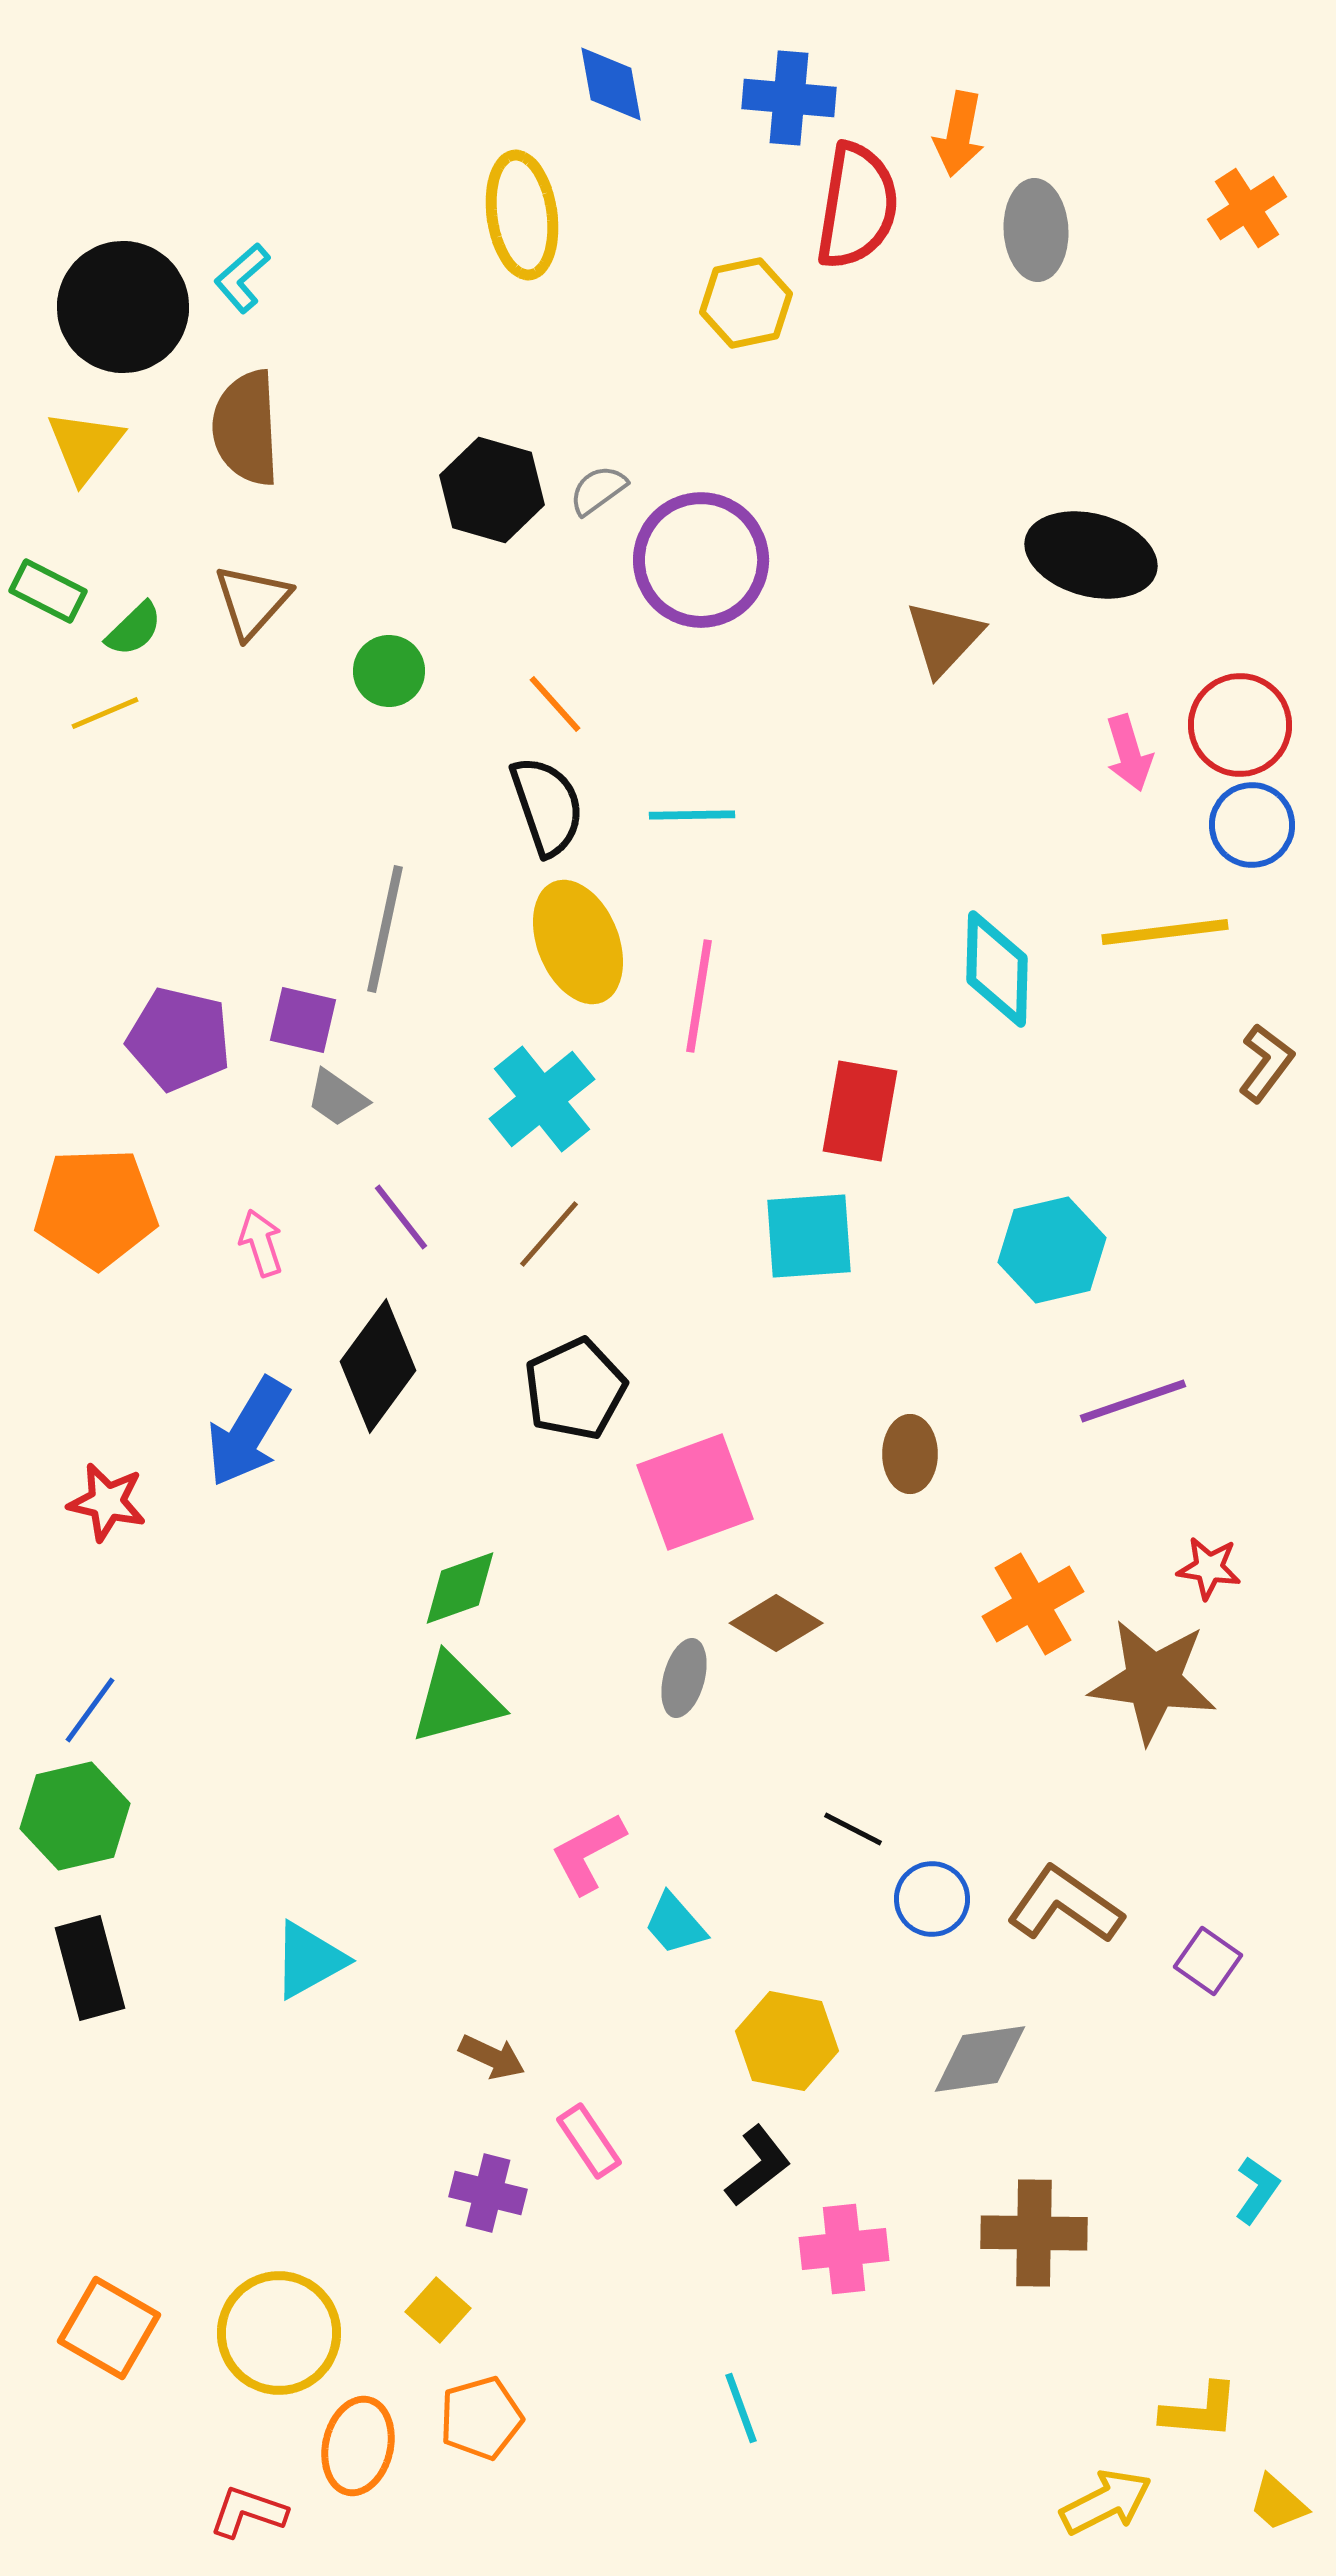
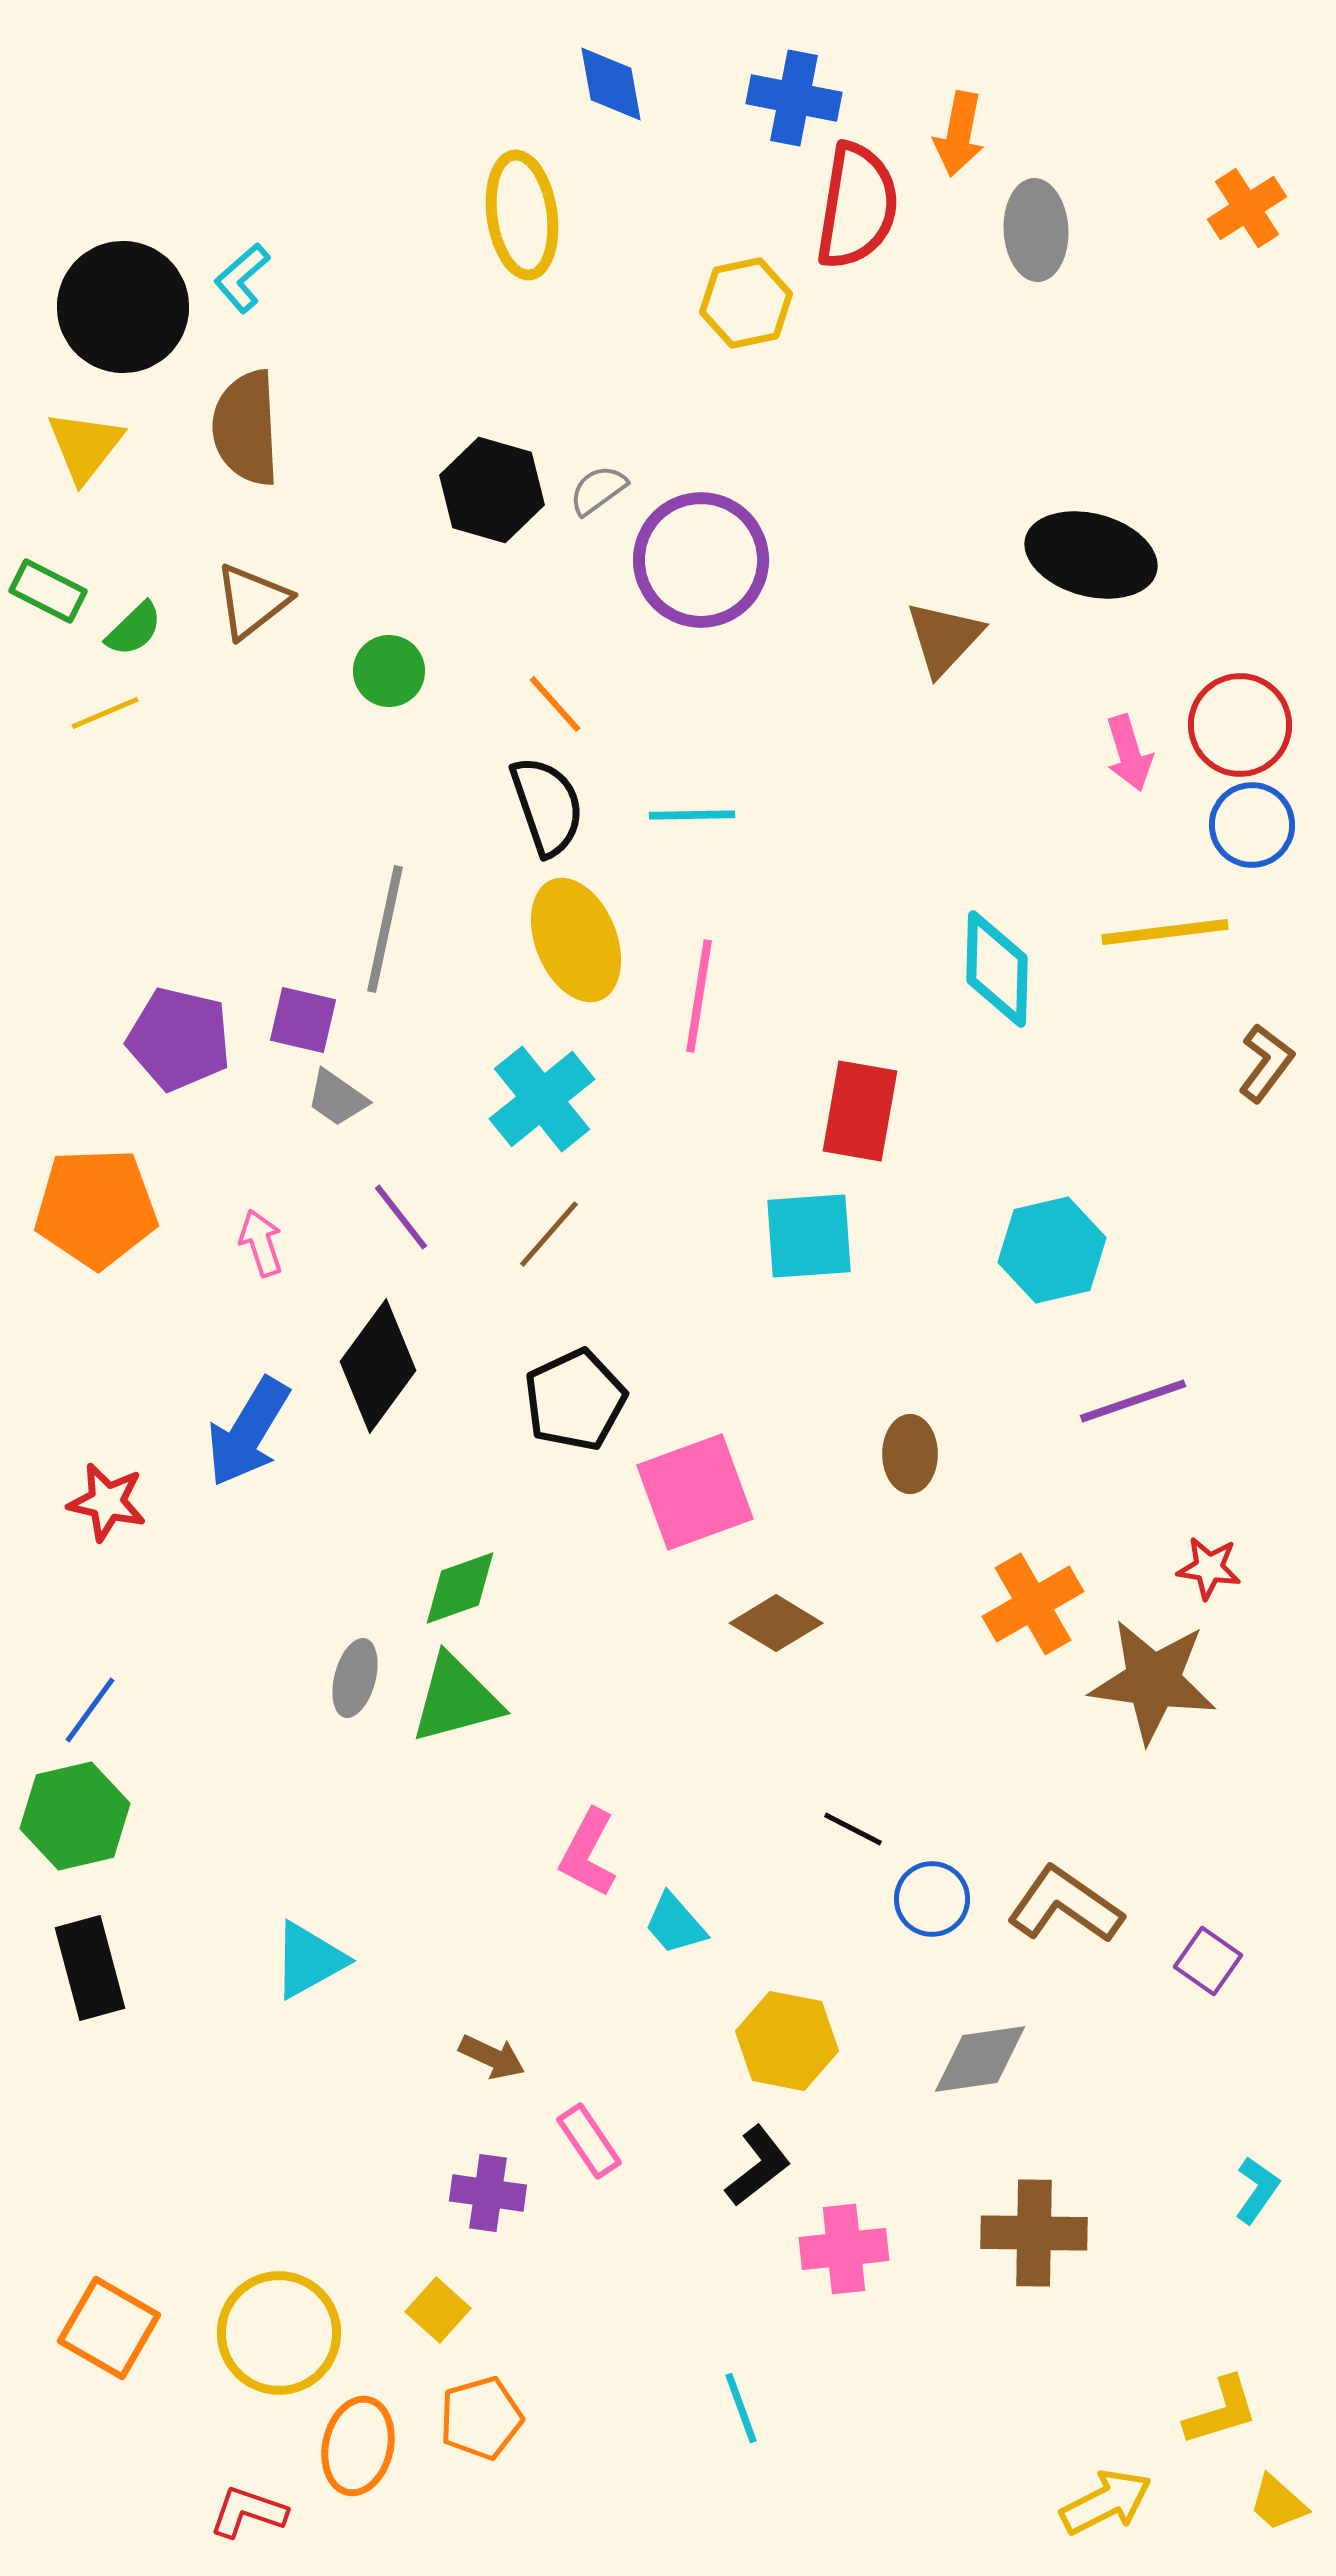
blue cross at (789, 98): moved 5 px right; rotated 6 degrees clockwise
brown triangle at (252, 601): rotated 10 degrees clockwise
yellow ellipse at (578, 942): moved 2 px left, 2 px up
black pentagon at (575, 1389): moved 11 px down
gray ellipse at (684, 1678): moved 329 px left
pink L-shape at (588, 1853): rotated 34 degrees counterclockwise
purple cross at (488, 2193): rotated 6 degrees counterclockwise
yellow L-shape at (1200, 2411): moved 21 px right; rotated 22 degrees counterclockwise
